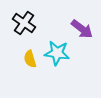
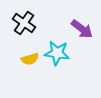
yellow semicircle: rotated 90 degrees counterclockwise
